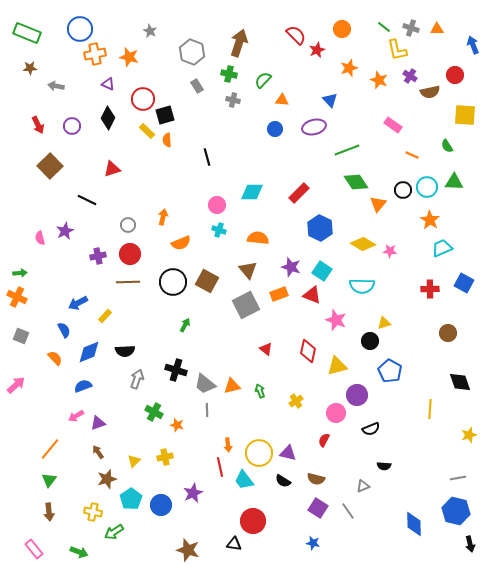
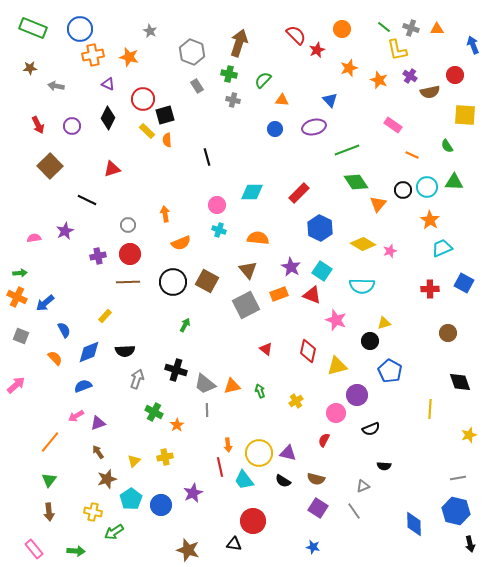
green rectangle at (27, 33): moved 6 px right, 5 px up
orange cross at (95, 54): moved 2 px left, 1 px down
orange arrow at (163, 217): moved 2 px right, 3 px up; rotated 21 degrees counterclockwise
pink semicircle at (40, 238): moved 6 px left; rotated 96 degrees clockwise
pink star at (390, 251): rotated 24 degrees counterclockwise
purple star at (291, 267): rotated 12 degrees clockwise
blue arrow at (78, 303): moved 33 px left; rotated 12 degrees counterclockwise
orange star at (177, 425): rotated 24 degrees clockwise
orange line at (50, 449): moved 7 px up
gray line at (348, 511): moved 6 px right
blue star at (313, 543): moved 4 px down
green arrow at (79, 552): moved 3 px left, 1 px up; rotated 18 degrees counterclockwise
